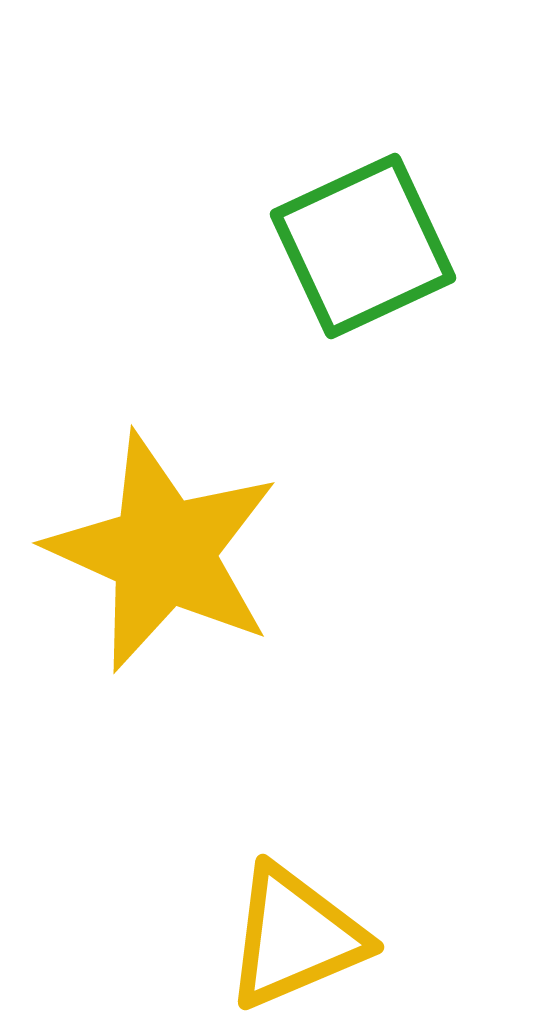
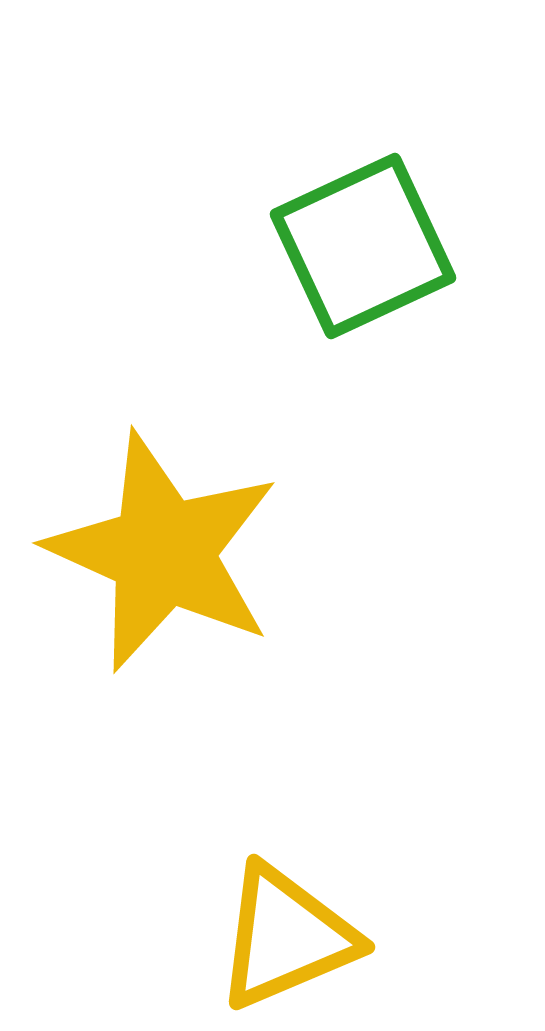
yellow triangle: moved 9 px left
